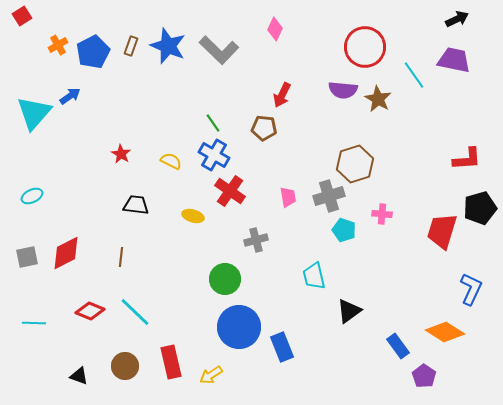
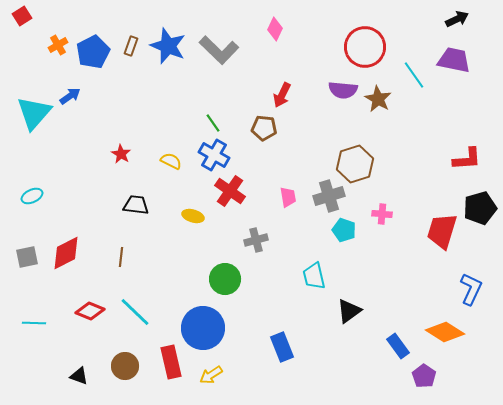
blue circle at (239, 327): moved 36 px left, 1 px down
